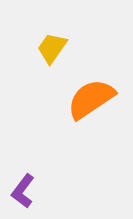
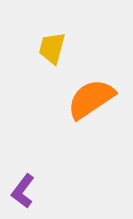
yellow trapezoid: rotated 20 degrees counterclockwise
